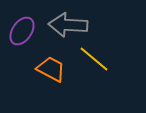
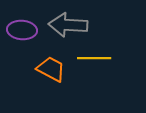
purple ellipse: moved 1 px up; rotated 60 degrees clockwise
yellow line: moved 1 px up; rotated 40 degrees counterclockwise
